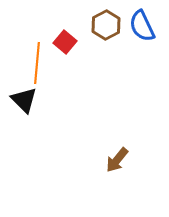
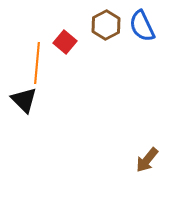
brown arrow: moved 30 px right
